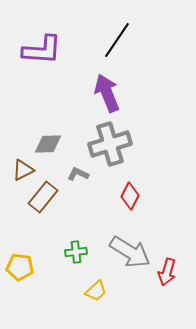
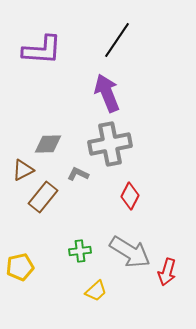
gray cross: rotated 6 degrees clockwise
green cross: moved 4 px right, 1 px up
yellow pentagon: rotated 20 degrees counterclockwise
